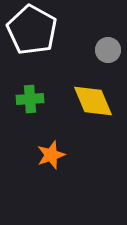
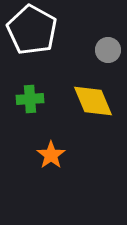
orange star: rotated 16 degrees counterclockwise
